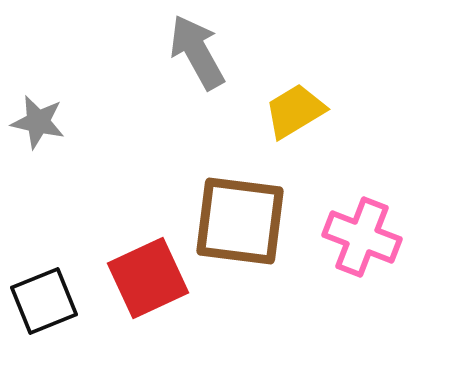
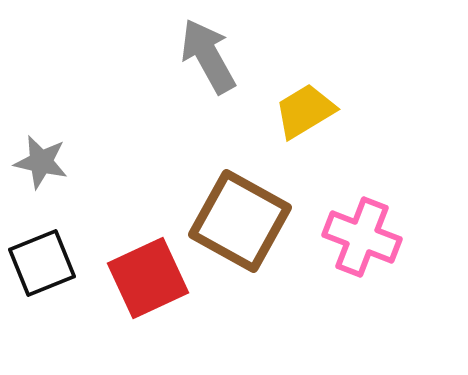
gray arrow: moved 11 px right, 4 px down
yellow trapezoid: moved 10 px right
gray star: moved 3 px right, 40 px down
brown square: rotated 22 degrees clockwise
black square: moved 2 px left, 38 px up
